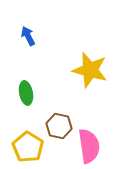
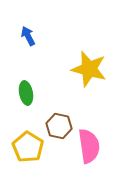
yellow star: moved 1 px left, 1 px up
